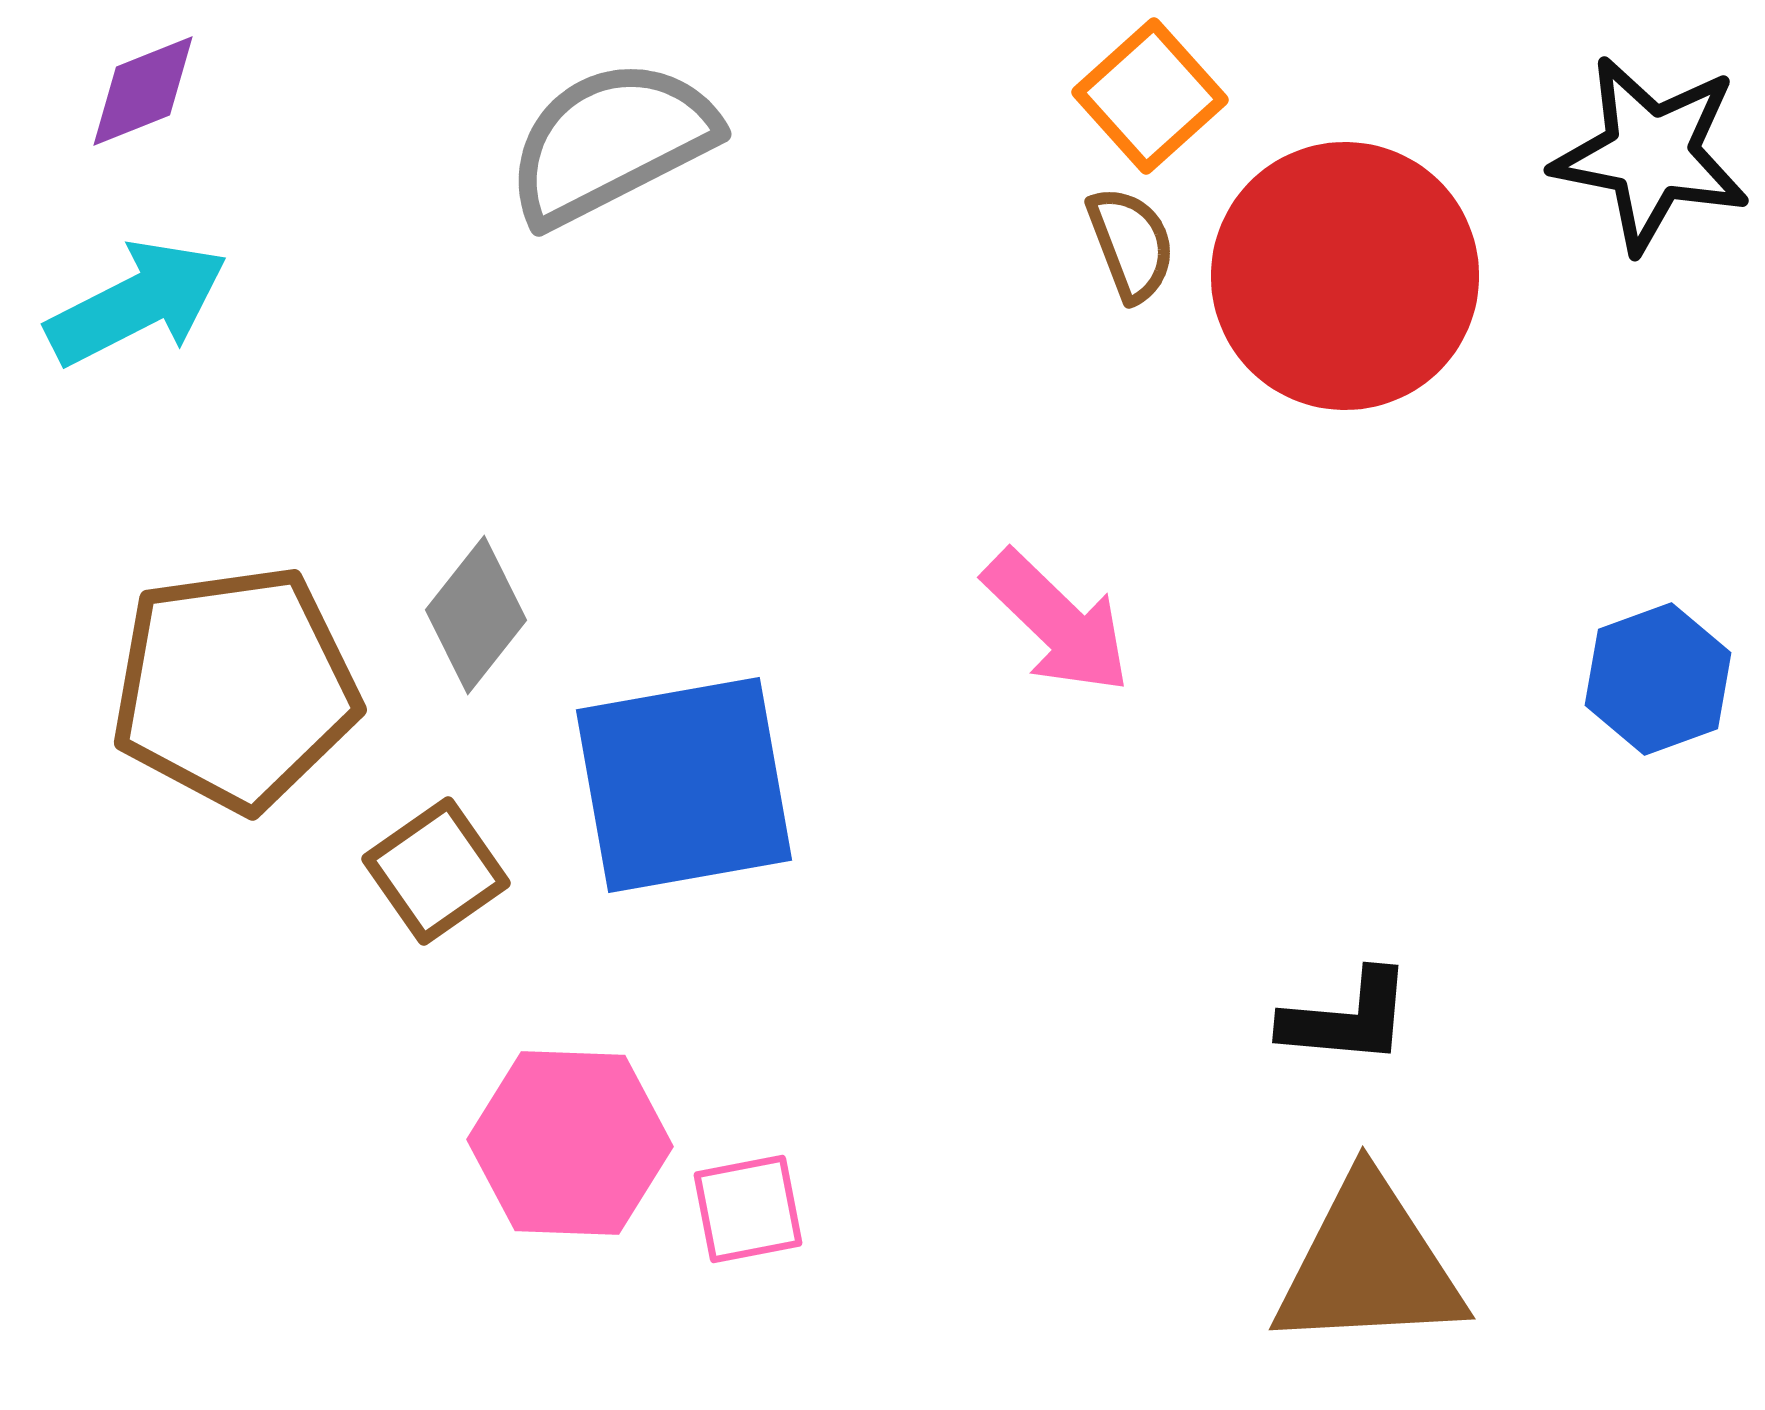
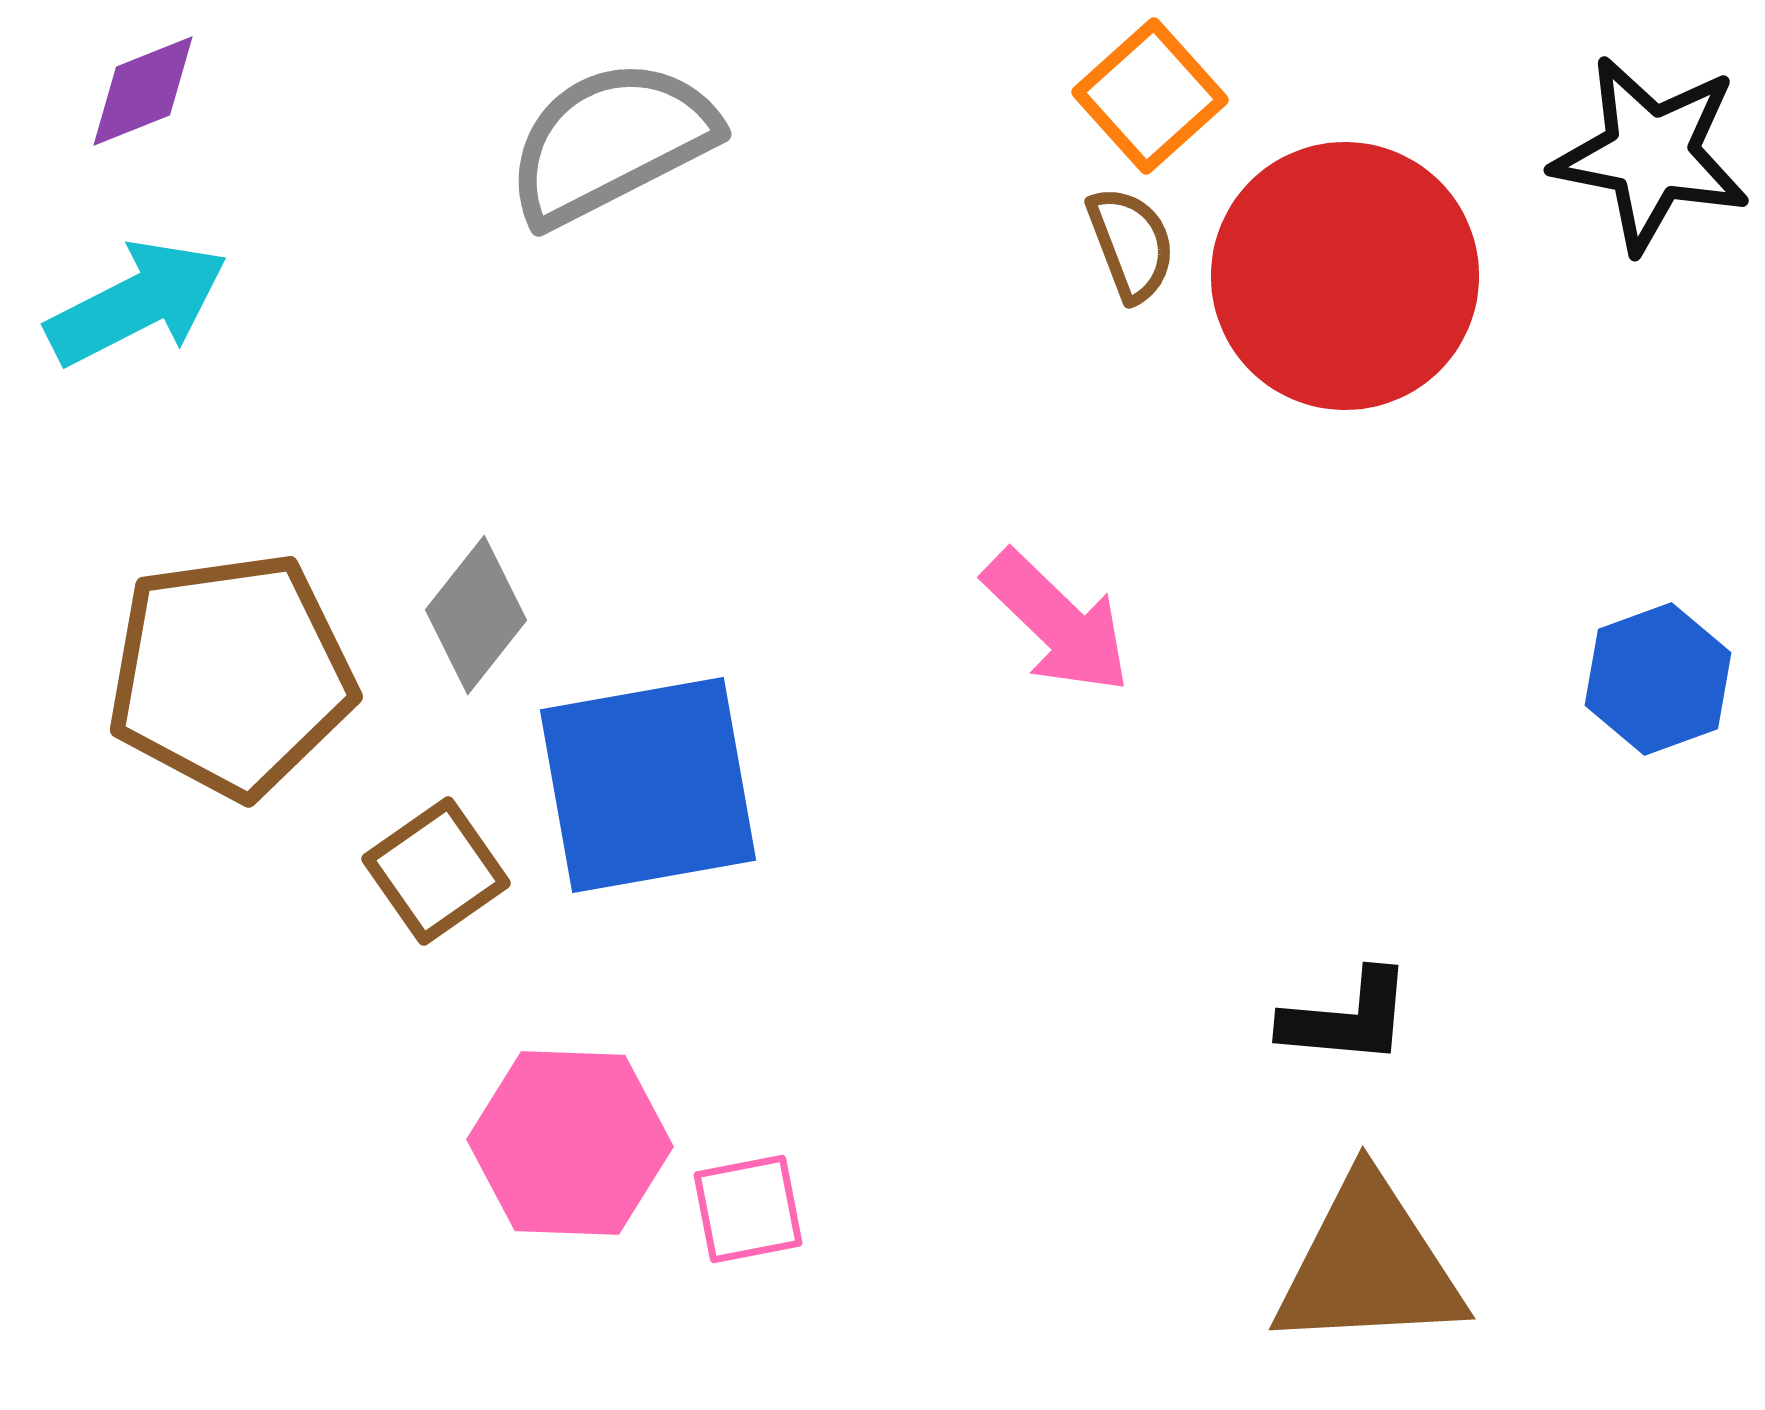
brown pentagon: moved 4 px left, 13 px up
blue square: moved 36 px left
